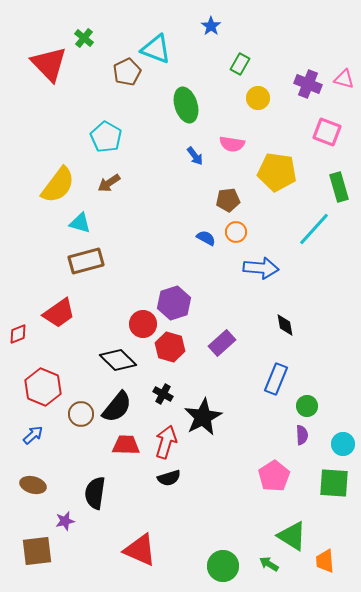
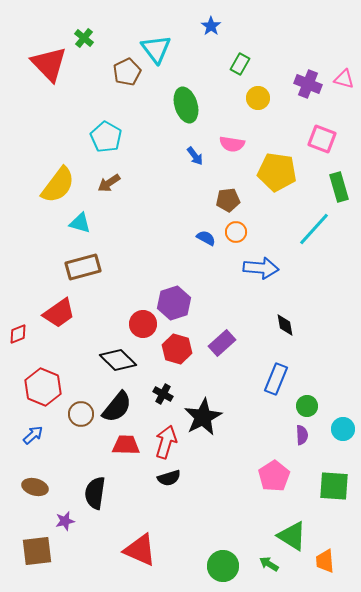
cyan triangle at (156, 49): rotated 32 degrees clockwise
pink square at (327, 132): moved 5 px left, 7 px down
brown rectangle at (86, 261): moved 3 px left, 6 px down
red hexagon at (170, 347): moved 7 px right, 2 px down
cyan circle at (343, 444): moved 15 px up
green square at (334, 483): moved 3 px down
brown ellipse at (33, 485): moved 2 px right, 2 px down
